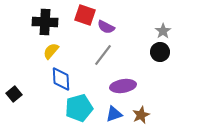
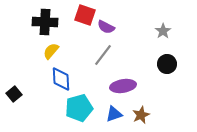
black circle: moved 7 px right, 12 px down
